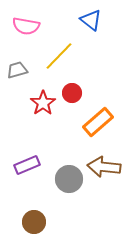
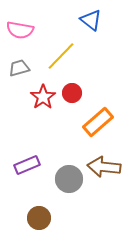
pink semicircle: moved 6 px left, 4 px down
yellow line: moved 2 px right
gray trapezoid: moved 2 px right, 2 px up
red star: moved 6 px up
brown circle: moved 5 px right, 4 px up
